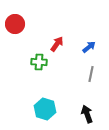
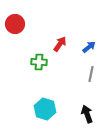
red arrow: moved 3 px right
